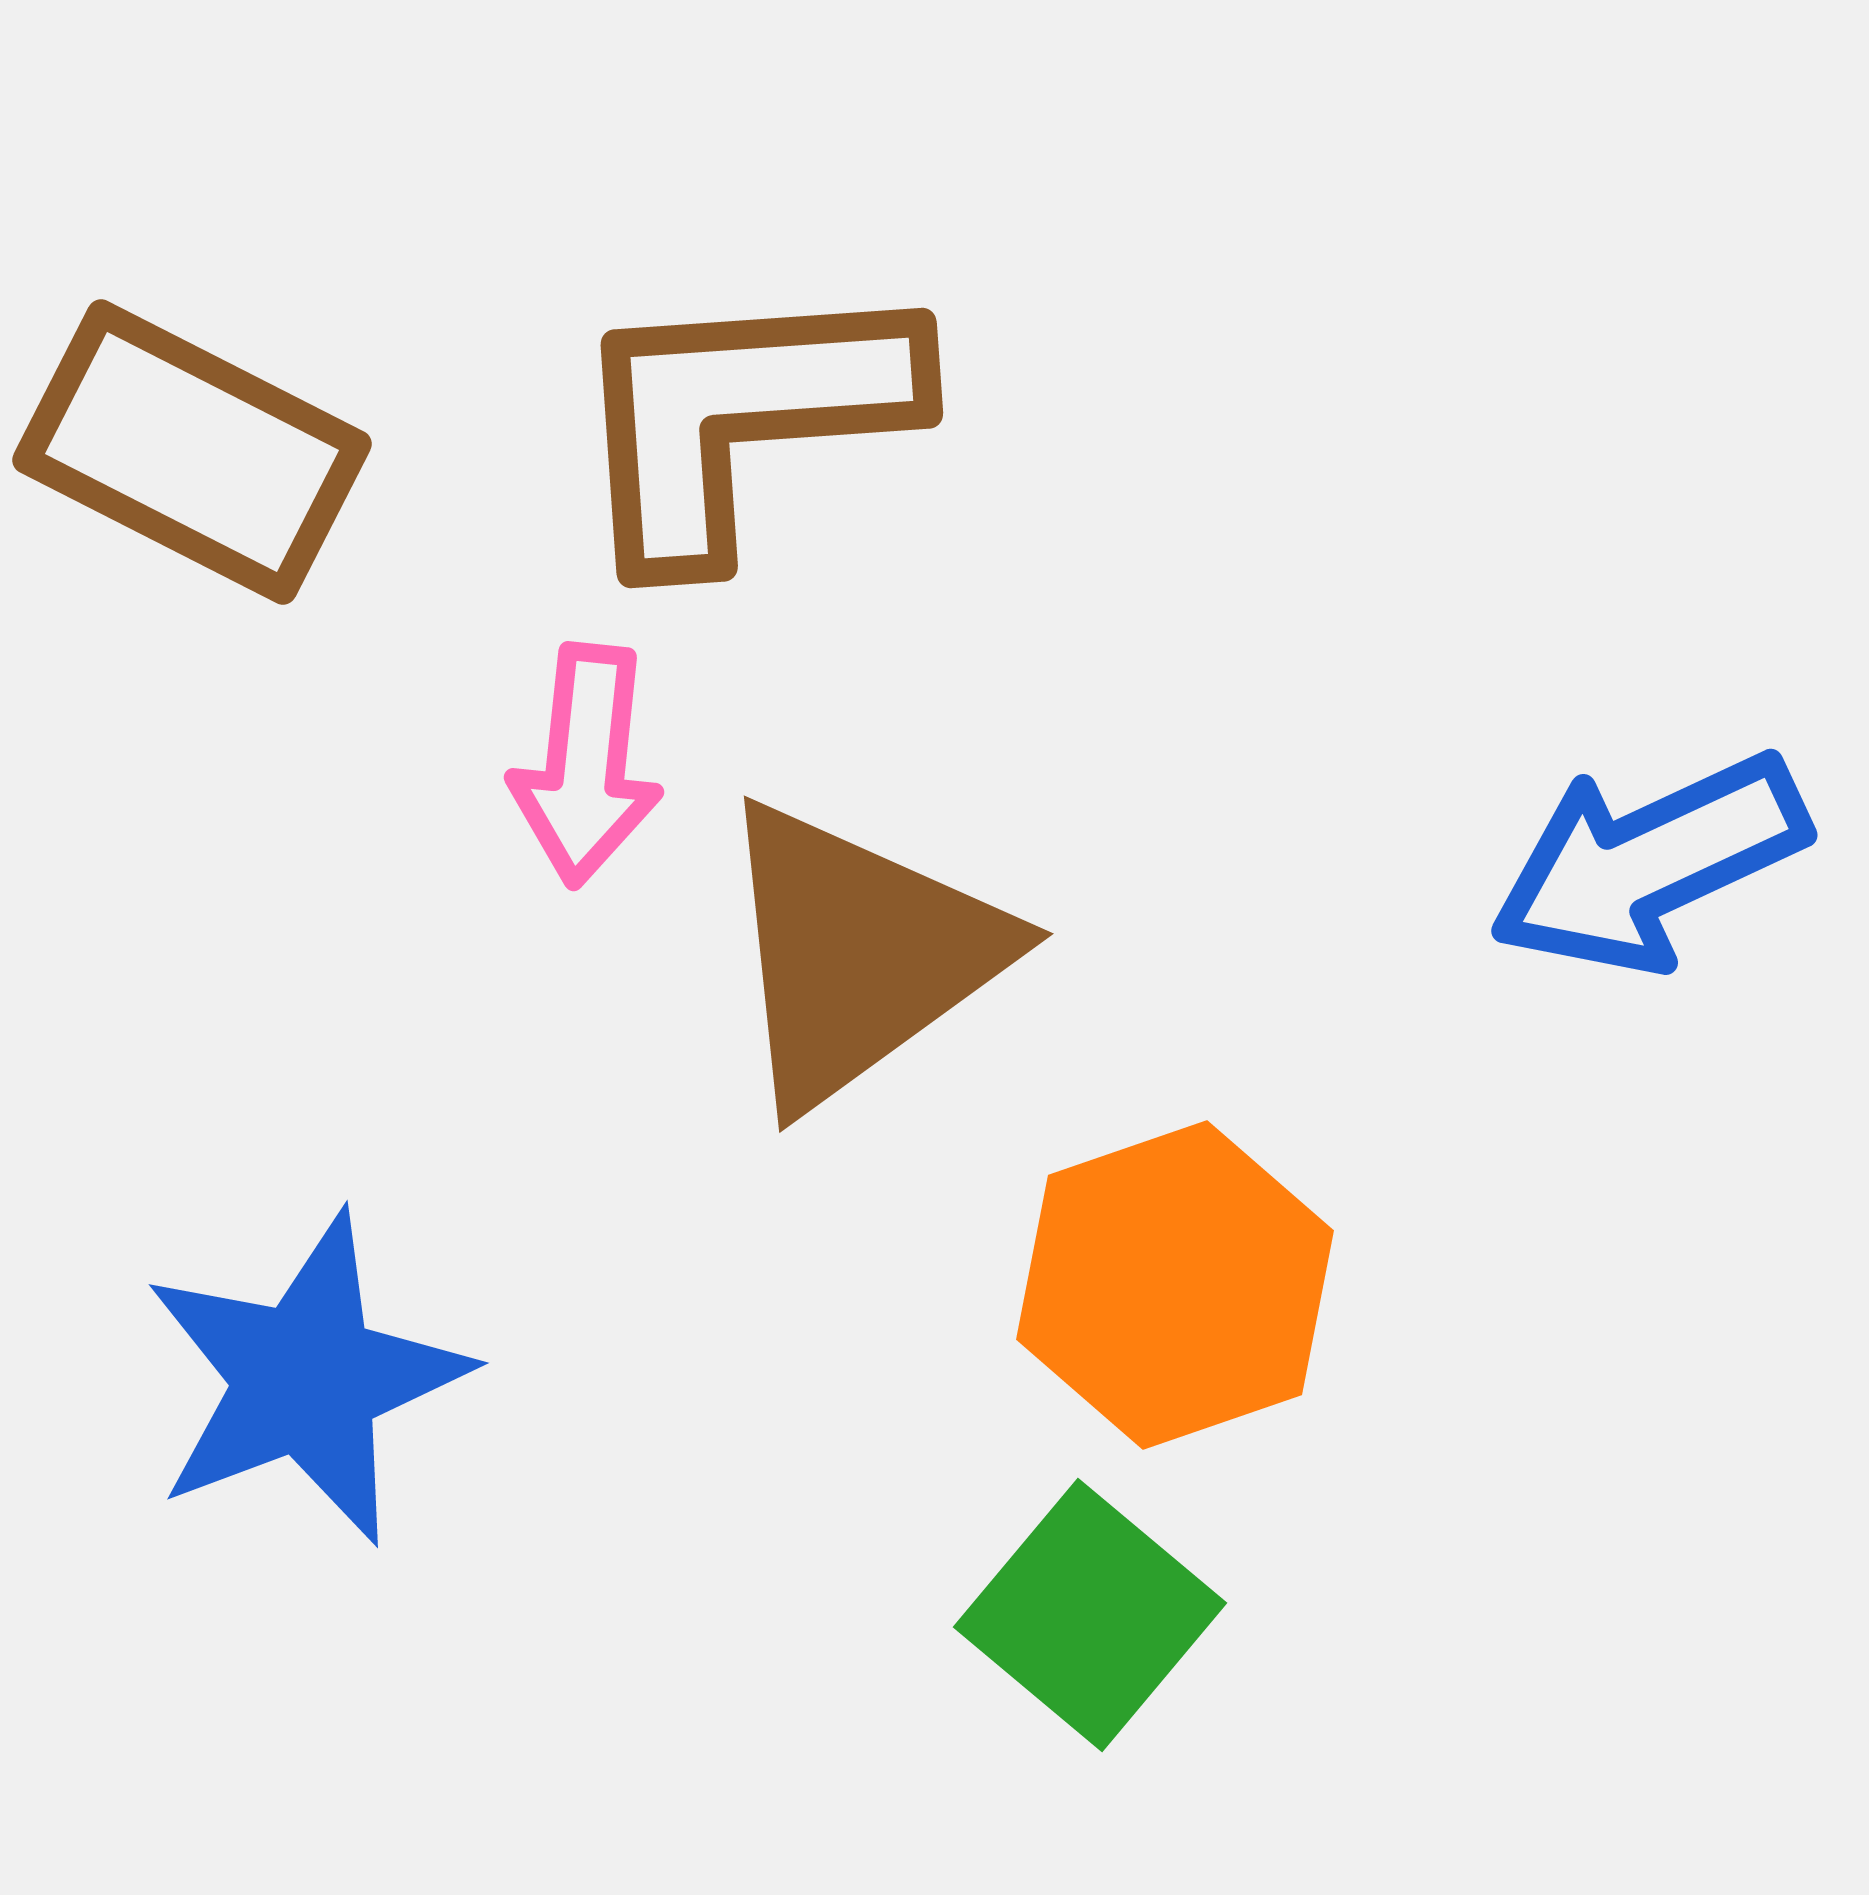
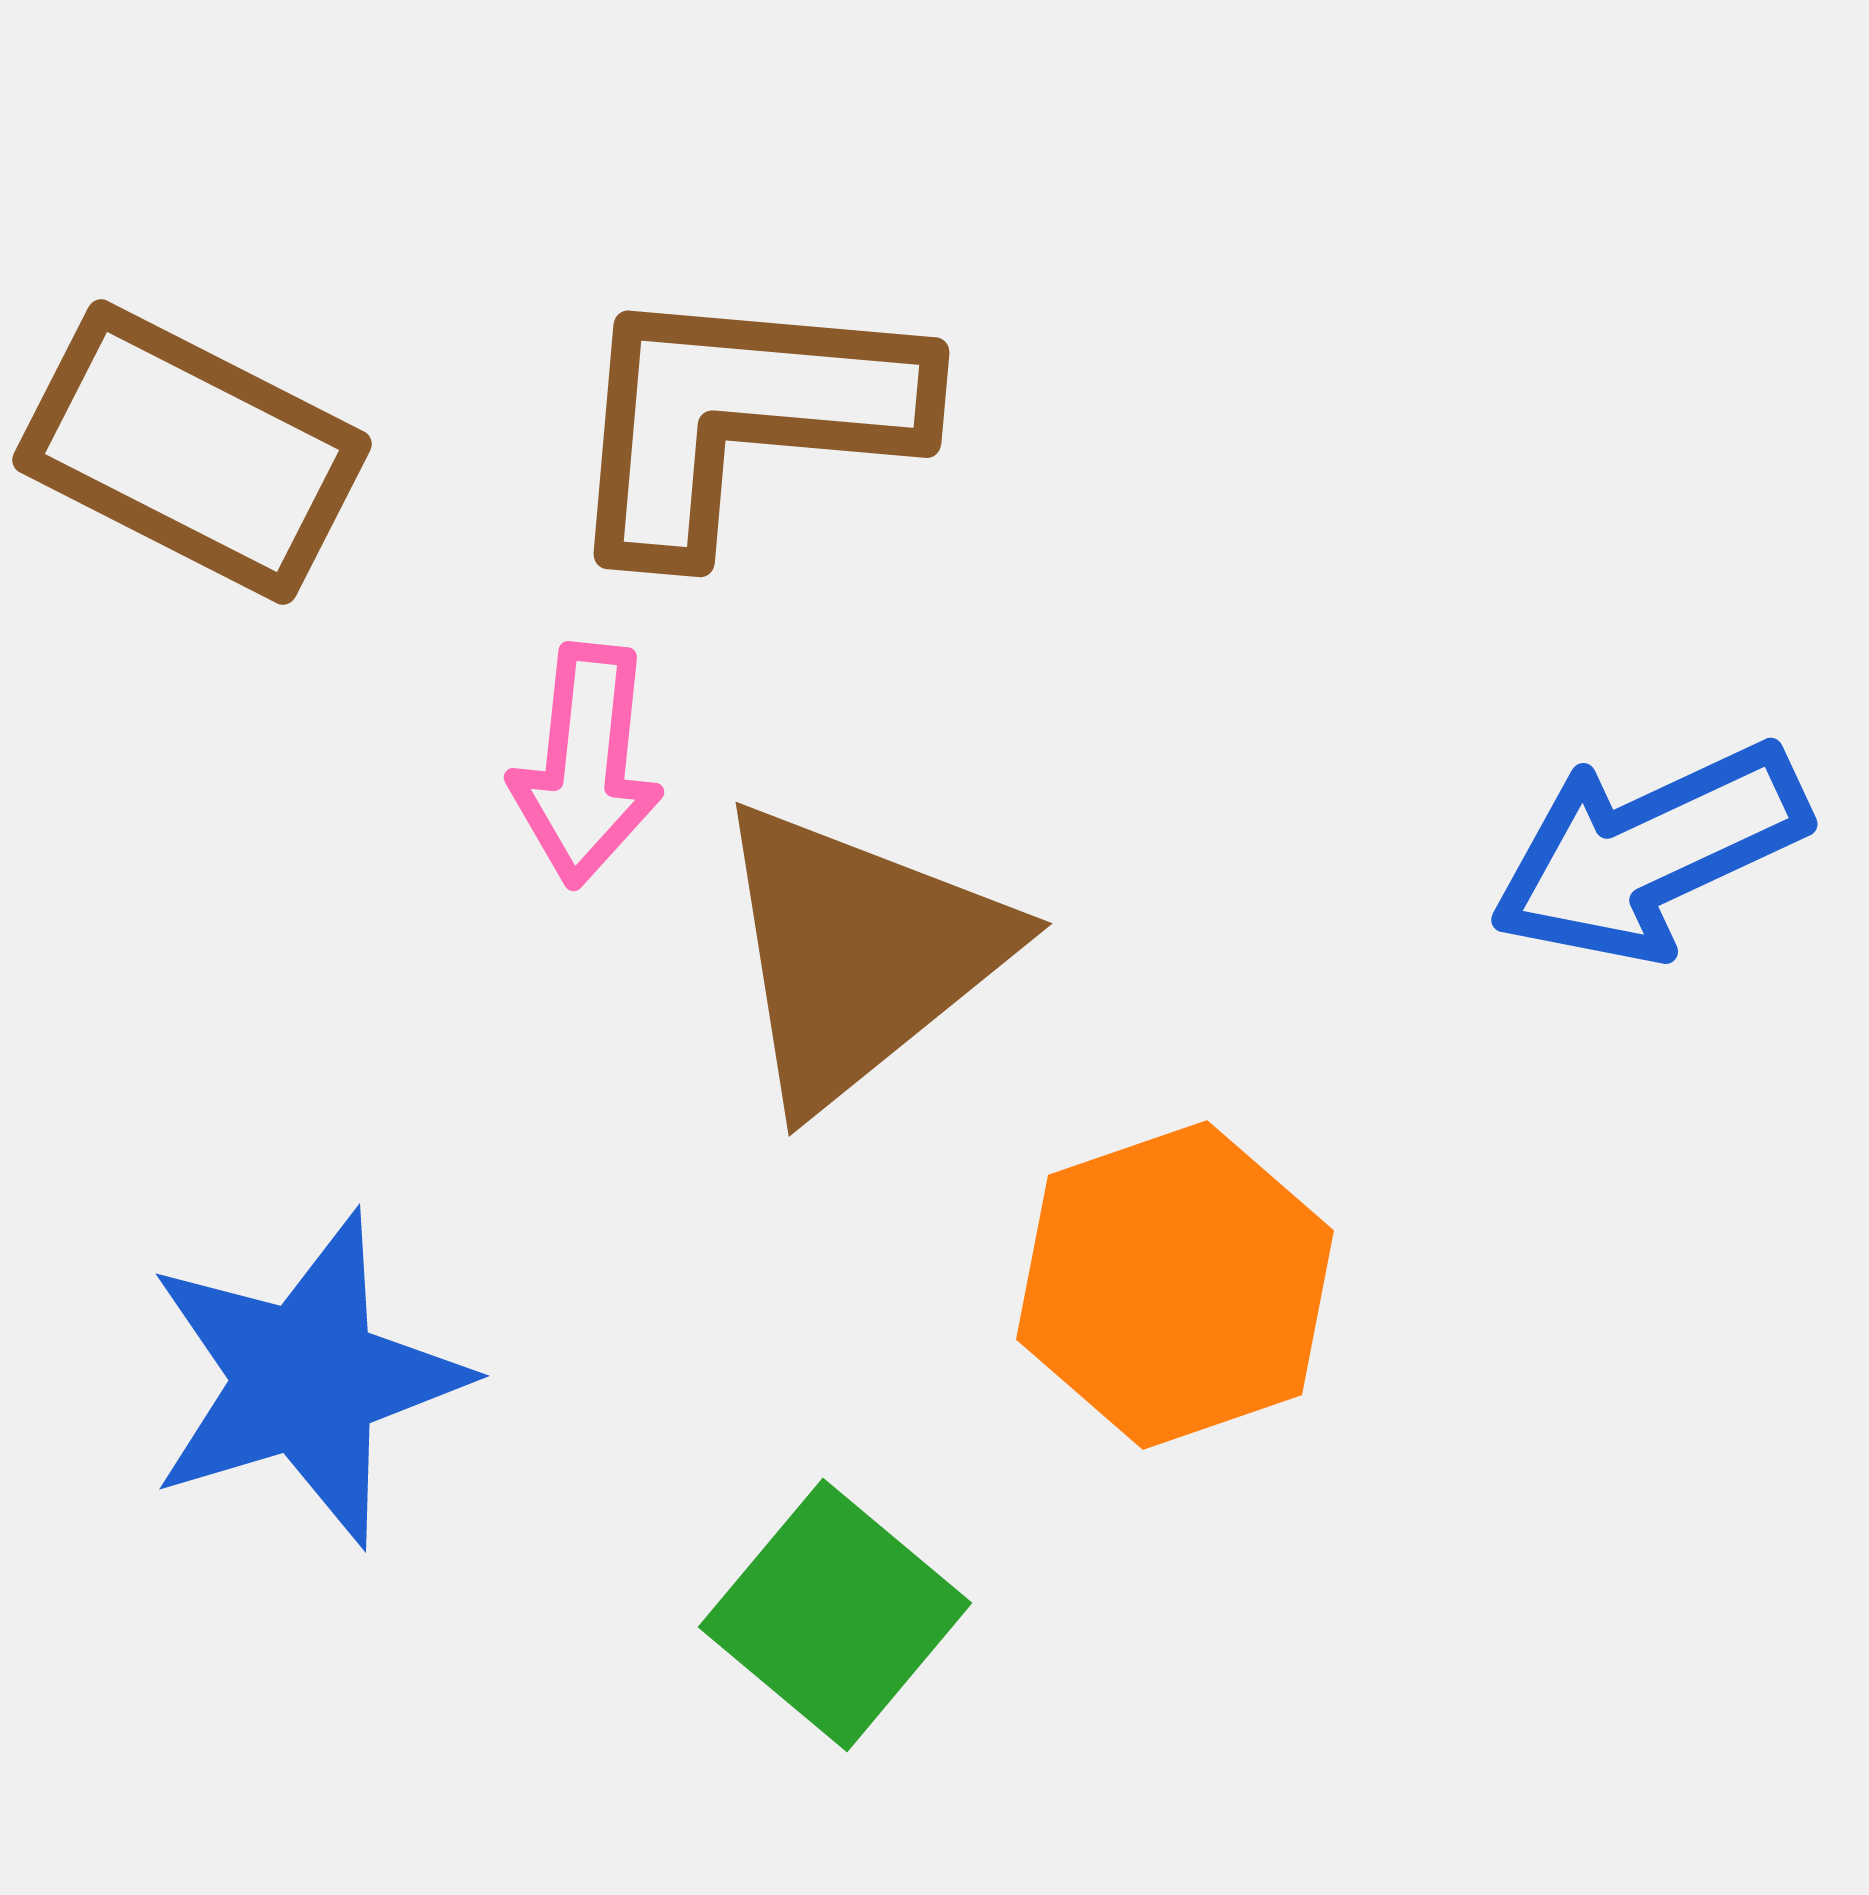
brown L-shape: rotated 9 degrees clockwise
blue arrow: moved 11 px up
brown triangle: rotated 3 degrees counterclockwise
blue star: rotated 4 degrees clockwise
green square: moved 255 px left
